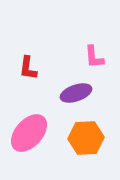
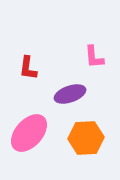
purple ellipse: moved 6 px left, 1 px down
